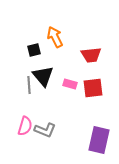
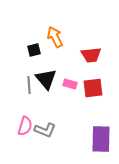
black triangle: moved 3 px right, 3 px down
purple rectangle: moved 2 px right, 1 px up; rotated 12 degrees counterclockwise
